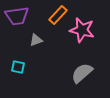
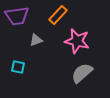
pink star: moved 5 px left, 11 px down
